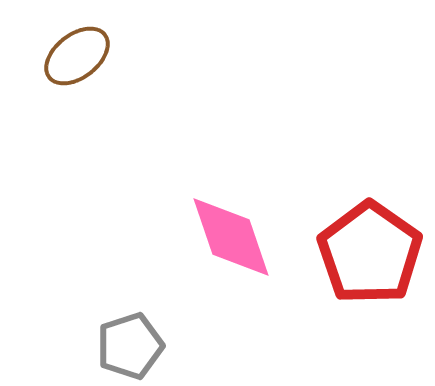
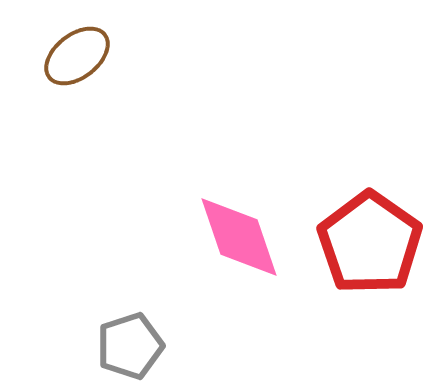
pink diamond: moved 8 px right
red pentagon: moved 10 px up
